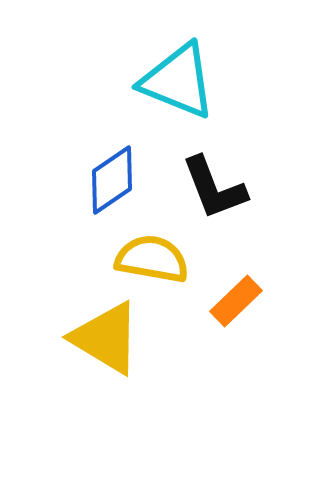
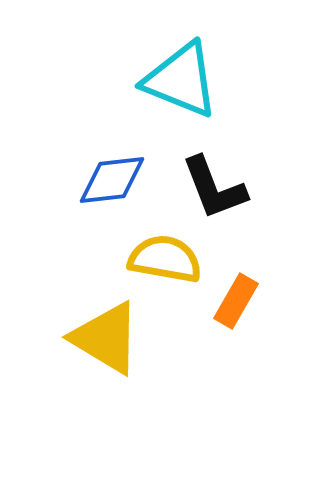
cyan triangle: moved 3 px right, 1 px up
blue diamond: rotated 28 degrees clockwise
yellow semicircle: moved 13 px right
orange rectangle: rotated 16 degrees counterclockwise
